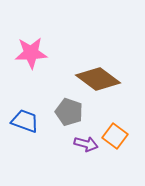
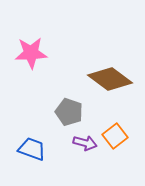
brown diamond: moved 12 px right
blue trapezoid: moved 7 px right, 28 px down
orange square: rotated 15 degrees clockwise
purple arrow: moved 1 px left, 1 px up
